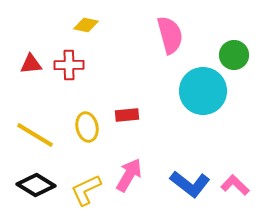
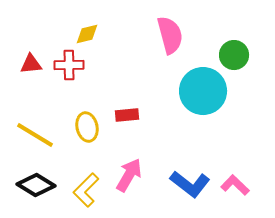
yellow diamond: moved 1 px right, 9 px down; rotated 25 degrees counterclockwise
yellow L-shape: rotated 20 degrees counterclockwise
